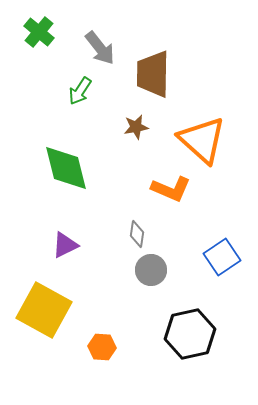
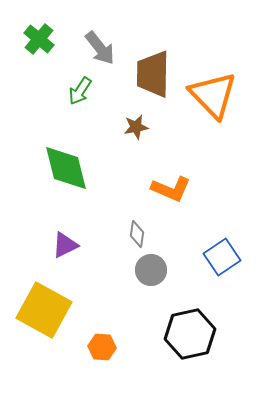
green cross: moved 7 px down
orange triangle: moved 11 px right, 45 px up; rotated 4 degrees clockwise
